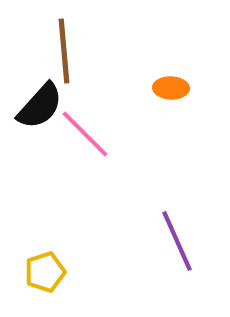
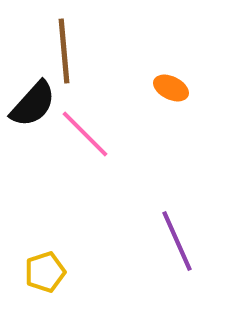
orange ellipse: rotated 24 degrees clockwise
black semicircle: moved 7 px left, 2 px up
